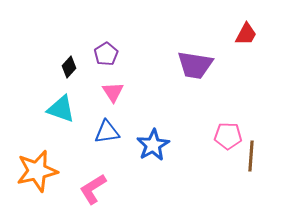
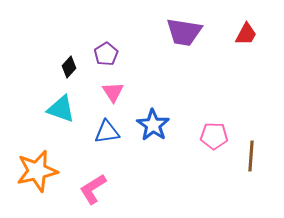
purple trapezoid: moved 11 px left, 33 px up
pink pentagon: moved 14 px left
blue star: moved 20 px up; rotated 8 degrees counterclockwise
